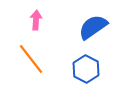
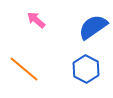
pink arrow: rotated 54 degrees counterclockwise
orange line: moved 7 px left, 10 px down; rotated 12 degrees counterclockwise
